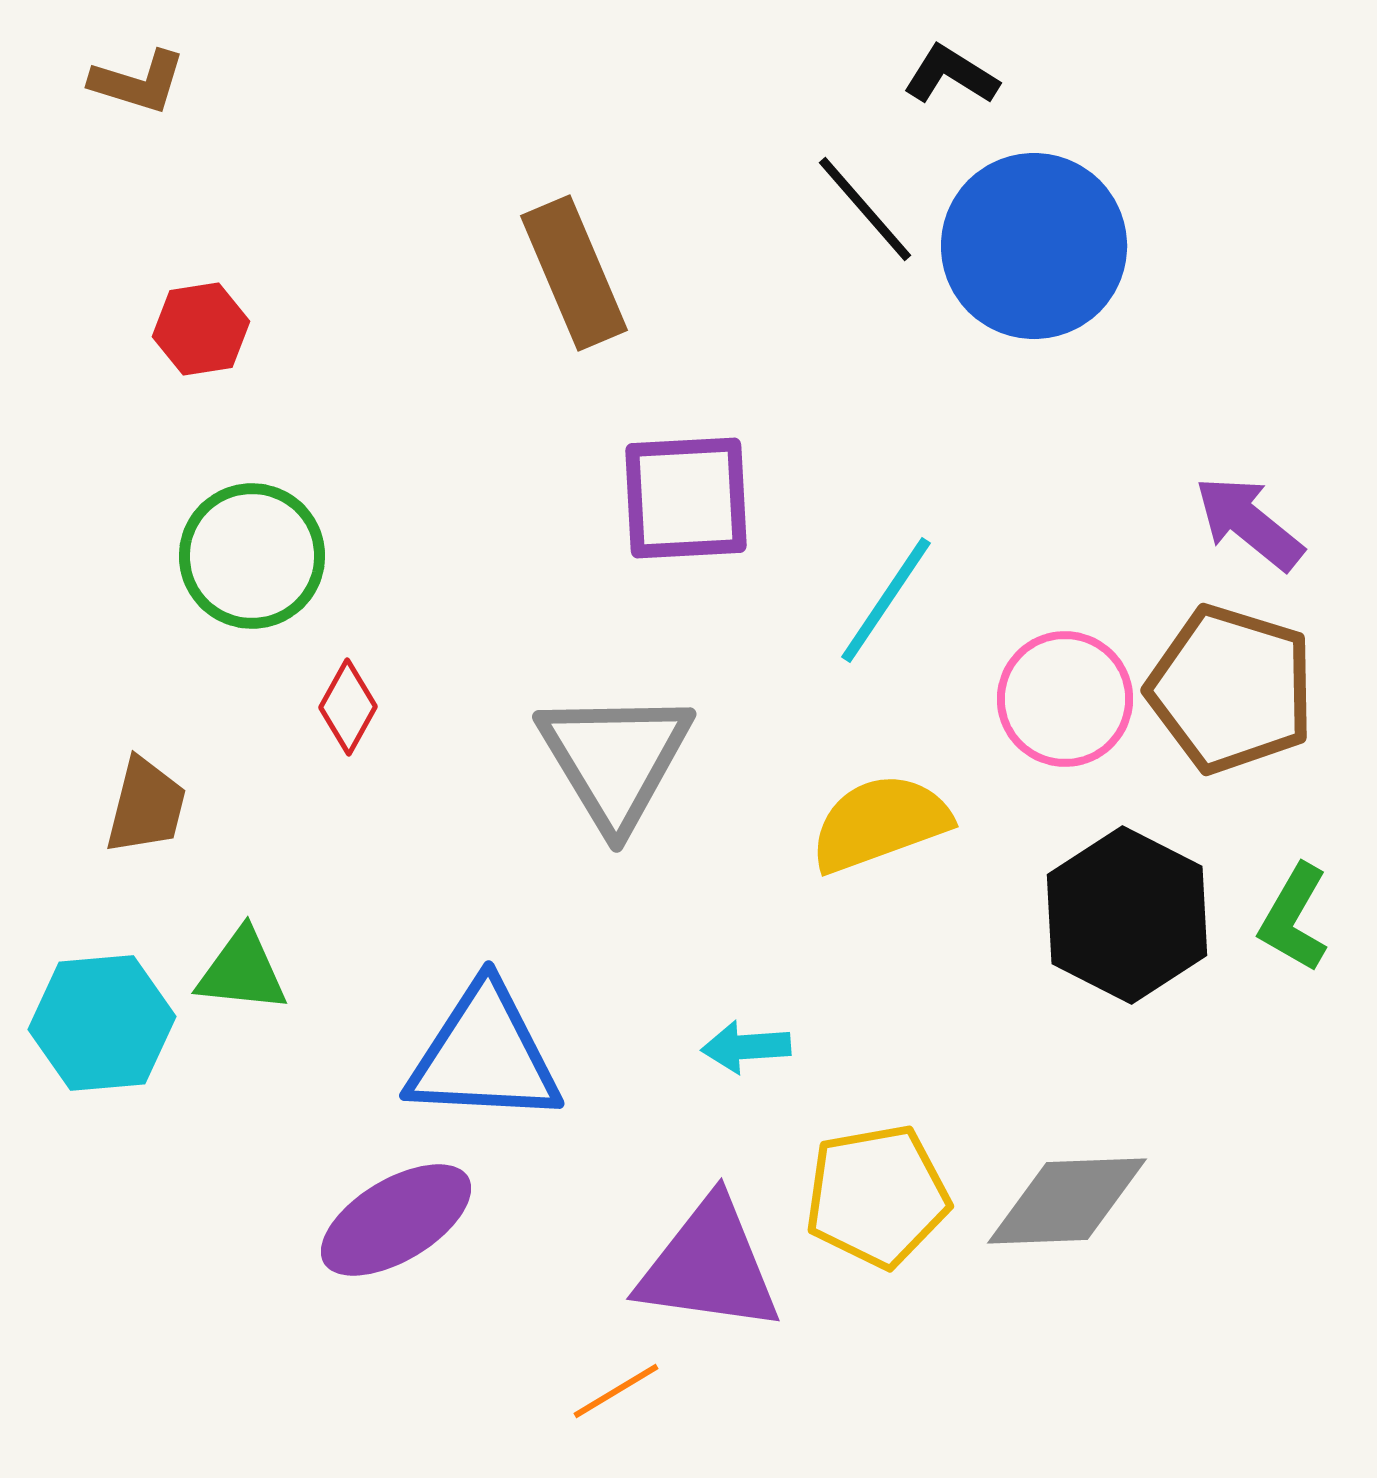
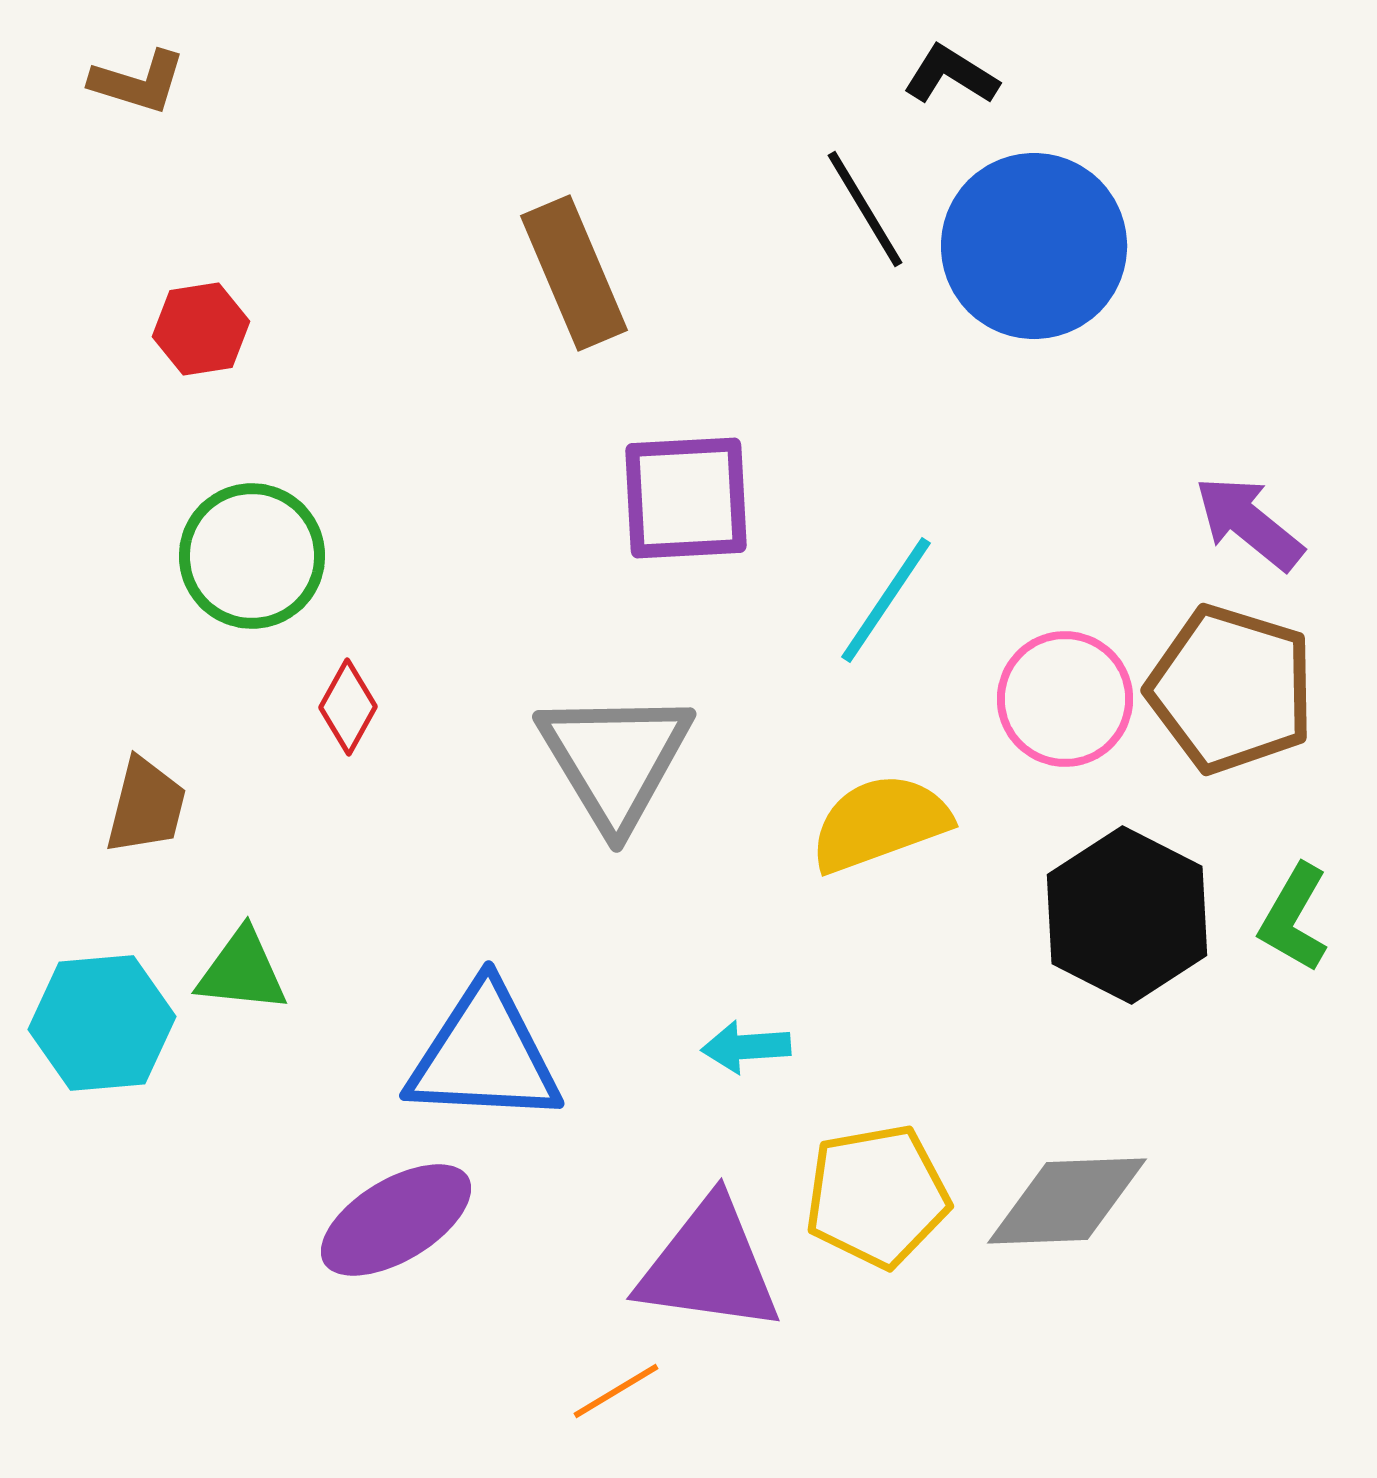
black line: rotated 10 degrees clockwise
